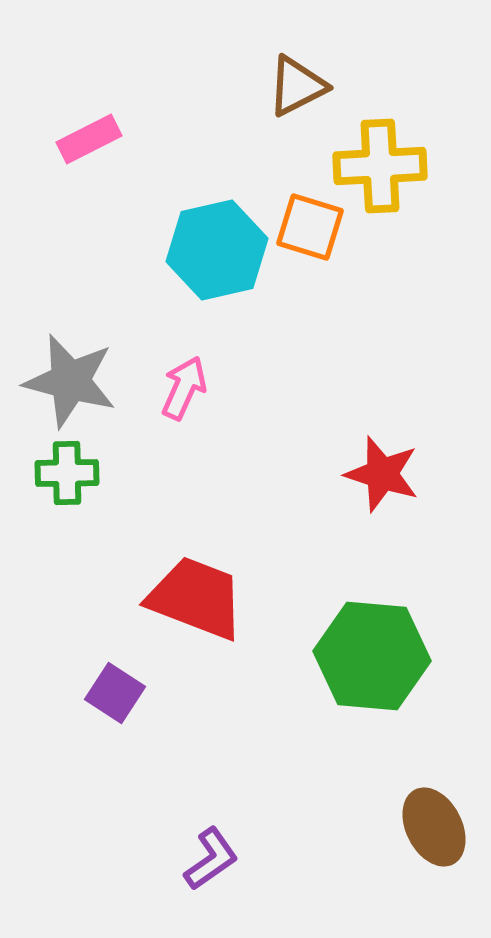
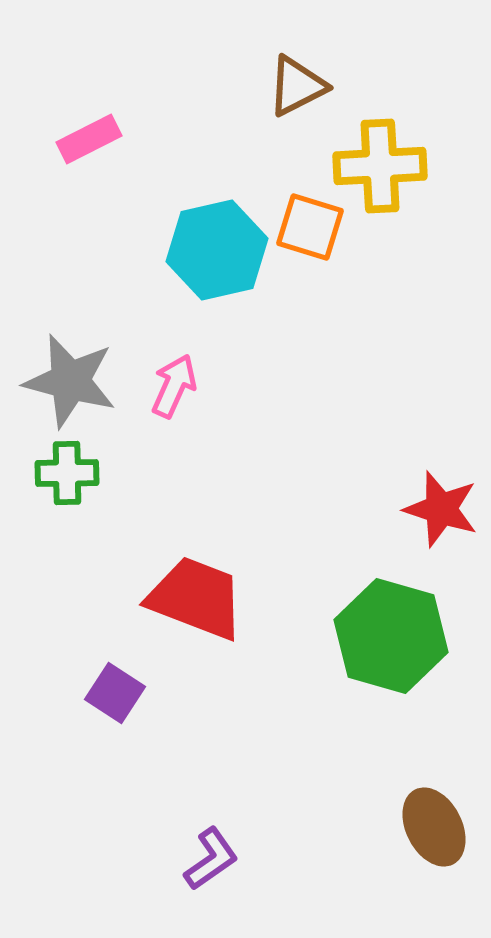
pink arrow: moved 10 px left, 2 px up
red star: moved 59 px right, 35 px down
green hexagon: moved 19 px right, 20 px up; rotated 11 degrees clockwise
